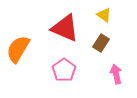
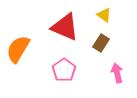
red triangle: moved 1 px up
pink arrow: moved 1 px right, 1 px up
